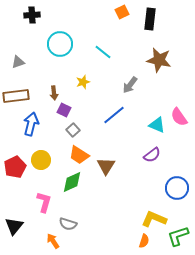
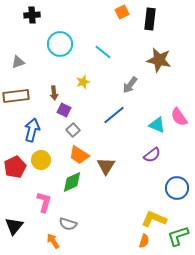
blue arrow: moved 1 px right, 6 px down
